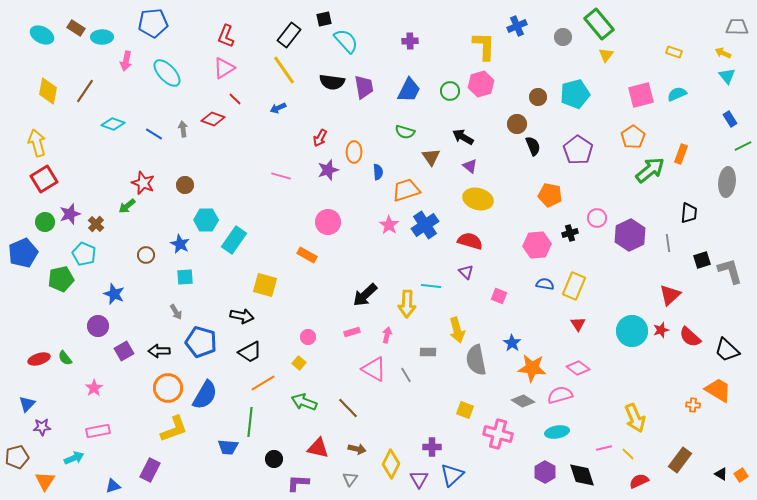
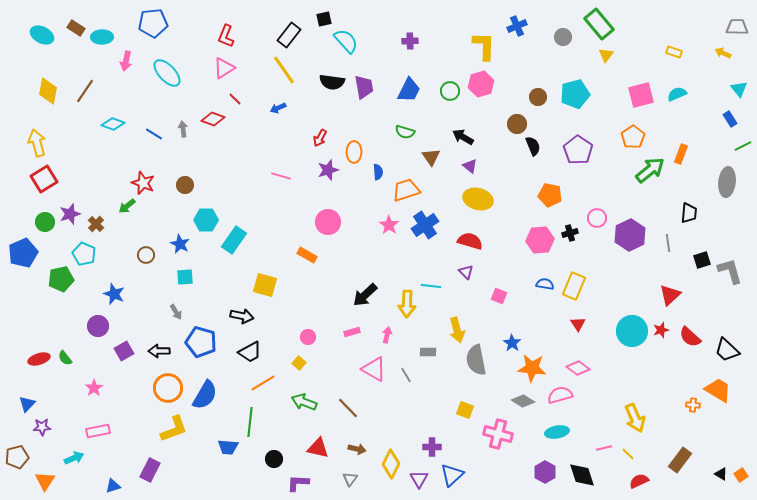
cyan triangle at (727, 76): moved 12 px right, 13 px down
pink hexagon at (537, 245): moved 3 px right, 5 px up
